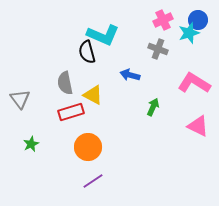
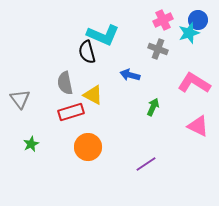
purple line: moved 53 px right, 17 px up
